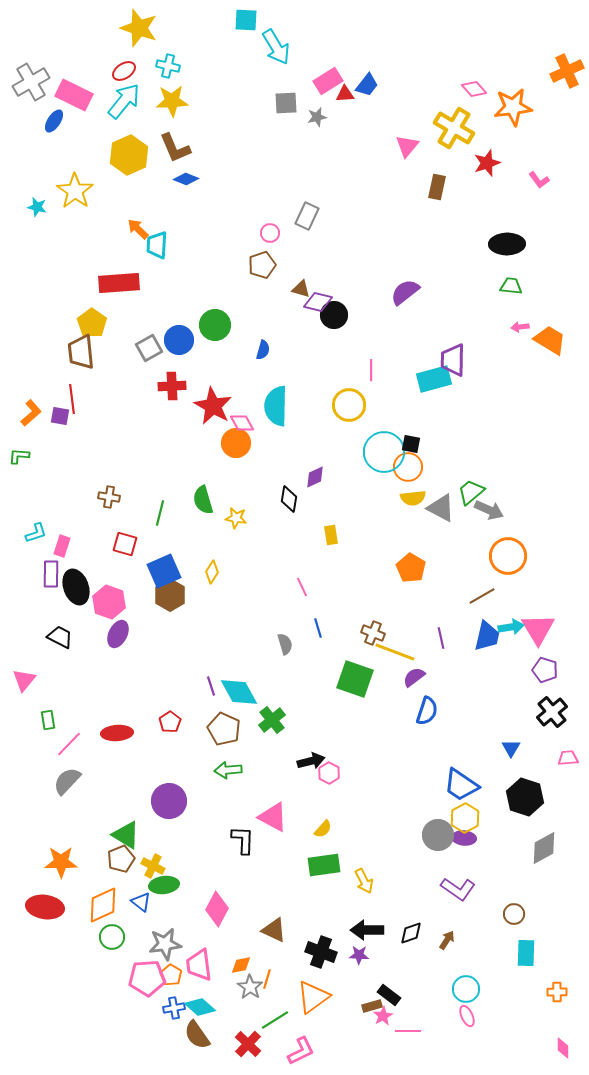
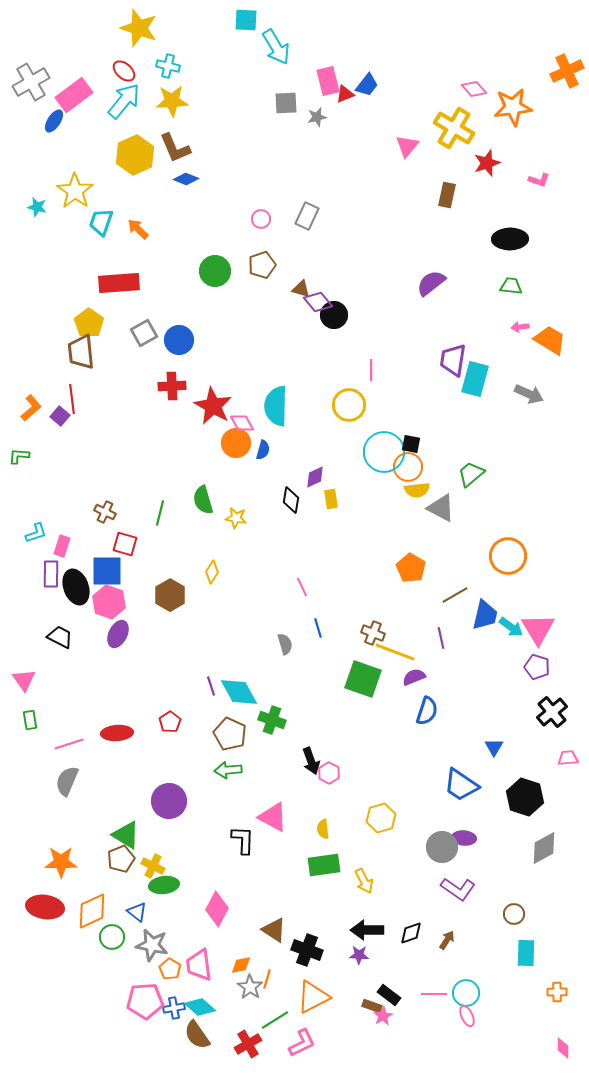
red ellipse at (124, 71): rotated 75 degrees clockwise
pink rectangle at (328, 81): rotated 72 degrees counterclockwise
red triangle at (345, 94): rotated 18 degrees counterclockwise
pink rectangle at (74, 95): rotated 63 degrees counterclockwise
yellow hexagon at (129, 155): moved 6 px right
pink L-shape at (539, 180): rotated 35 degrees counterclockwise
brown rectangle at (437, 187): moved 10 px right, 8 px down
pink circle at (270, 233): moved 9 px left, 14 px up
black ellipse at (507, 244): moved 3 px right, 5 px up
cyan trapezoid at (157, 245): moved 56 px left, 23 px up; rotated 16 degrees clockwise
purple semicircle at (405, 292): moved 26 px right, 9 px up
purple diamond at (318, 302): rotated 36 degrees clockwise
yellow pentagon at (92, 323): moved 3 px left
green circle at (215, 325): moved 54 px up
gray square at (149, 348): moved 5 px left, 15 px up
blue semicircle at (263, 350): moved 100 px down
purple trapezoid at (453, 360): rotated 8 degrees clockwise
cyan rectangle at (434, 379): moved 41 px right; rotated 60 degrees counterclockwise
orange L-shape at (31, 413): moved 5 px up
purple square at (60, 416): rotated 30 degrees clockwise
green trapezoid at (471, 492): moved 18 px up
brown cross at (109, 497): moved 4 px left, 15 px down; rotated 15 degrees clockwise
yellow semicircle at (413, 498): moved 4 px right, 8 px up
black diamond at (289, 499): moved 2 px right, 1 px down
gray arrow at (489, 510): moved 40 px right, 116 px up
yellow rectangle at (331, 535): moved 36 px up
blue square at (164, 571): moved 57 px left; rotated 24 degrees clockwise
brown line at (482, 596): moved 27 px left, 1 px up
cyan arrow at (511, 627): rotated 45 degrees clockwise
blue trapezoid at (487, 636): moved 2 px left, 21 px up
purple pentagon at (545, 670): moved 8 px left, 3 px up
purple semicircle at (414, 677): rotated 15 degrees clockwise
green square at (355, 679): moved 8 px right
pink triangle at (24, 680): rotated 15 degrees counterclockwise
green rectangle at (48, 720): moved 18 px left
green cross at (272, 720): rotated 32 degrees counterclockwise
brown pentagon at (224, 729): moved 6 px right, 5 px down
pink line at (69, 744): rotated 28 degrees clockwise
blue triangle at (511, 748): moved 17 px left, 1 px up
black arrow at (311, 761): rotated 84 degrees clockwise
gray semicircle at (67, 781): rotated 20 degrees counterclockwise
yellow hexagon at (465, 818): moved 84 px left; rotated 12 degrees clockwise
yellow semicircle at (323, 829): rotated 132 degrees clockwise
gray circle at (438, 835): moved 4 px right, 12 px down
blue triangle at (141, 902): moved 4 px left, 10 px down
orange diamond at (103, 905): moved 11 px left, 6 px down
brown triangle at (274, 930): rotated 8 degrees clockwise
gray star at (165, 944): moved 13 px left, 1 px down; rotated 20 degrees clockwise
black cross at (321, 952): moved 14 px left, 2 px up
orange pentagon at (171, 975): moved 1 px left, 6 px up
pink pentagon at (147, 978): moved 2 px left, 23 px down
cyan circle at (466, 989): moved 4 px down
orange triangle at (313, 997): rotated 9 degrees clockwise
brown rectangle at (372, 1006): rotated 36 degrees clockwise
pink line at (408, 1031): moved 26 px right, 37 px up
red cross at (248, 1044): rotated 16 degrees clockwise
pink L-shape at (301, 1051): moved 1 px right, 8 px up
